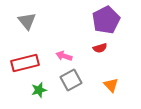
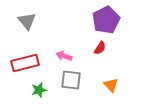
red semicircle: rotated 40 degrees counterclockwise
gray square: rotated 35 degrees clockwise
